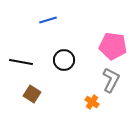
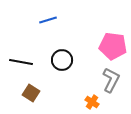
black circle: moved 2 px left
brown square: moved 1 px left, 1 px up
